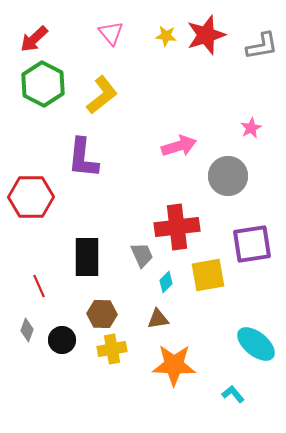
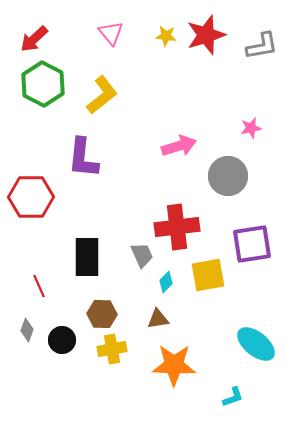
pink star: rotated 15 degrees clockwise
cyan L-shape: moved 3 px down; rotated 110 degrees clockwise
